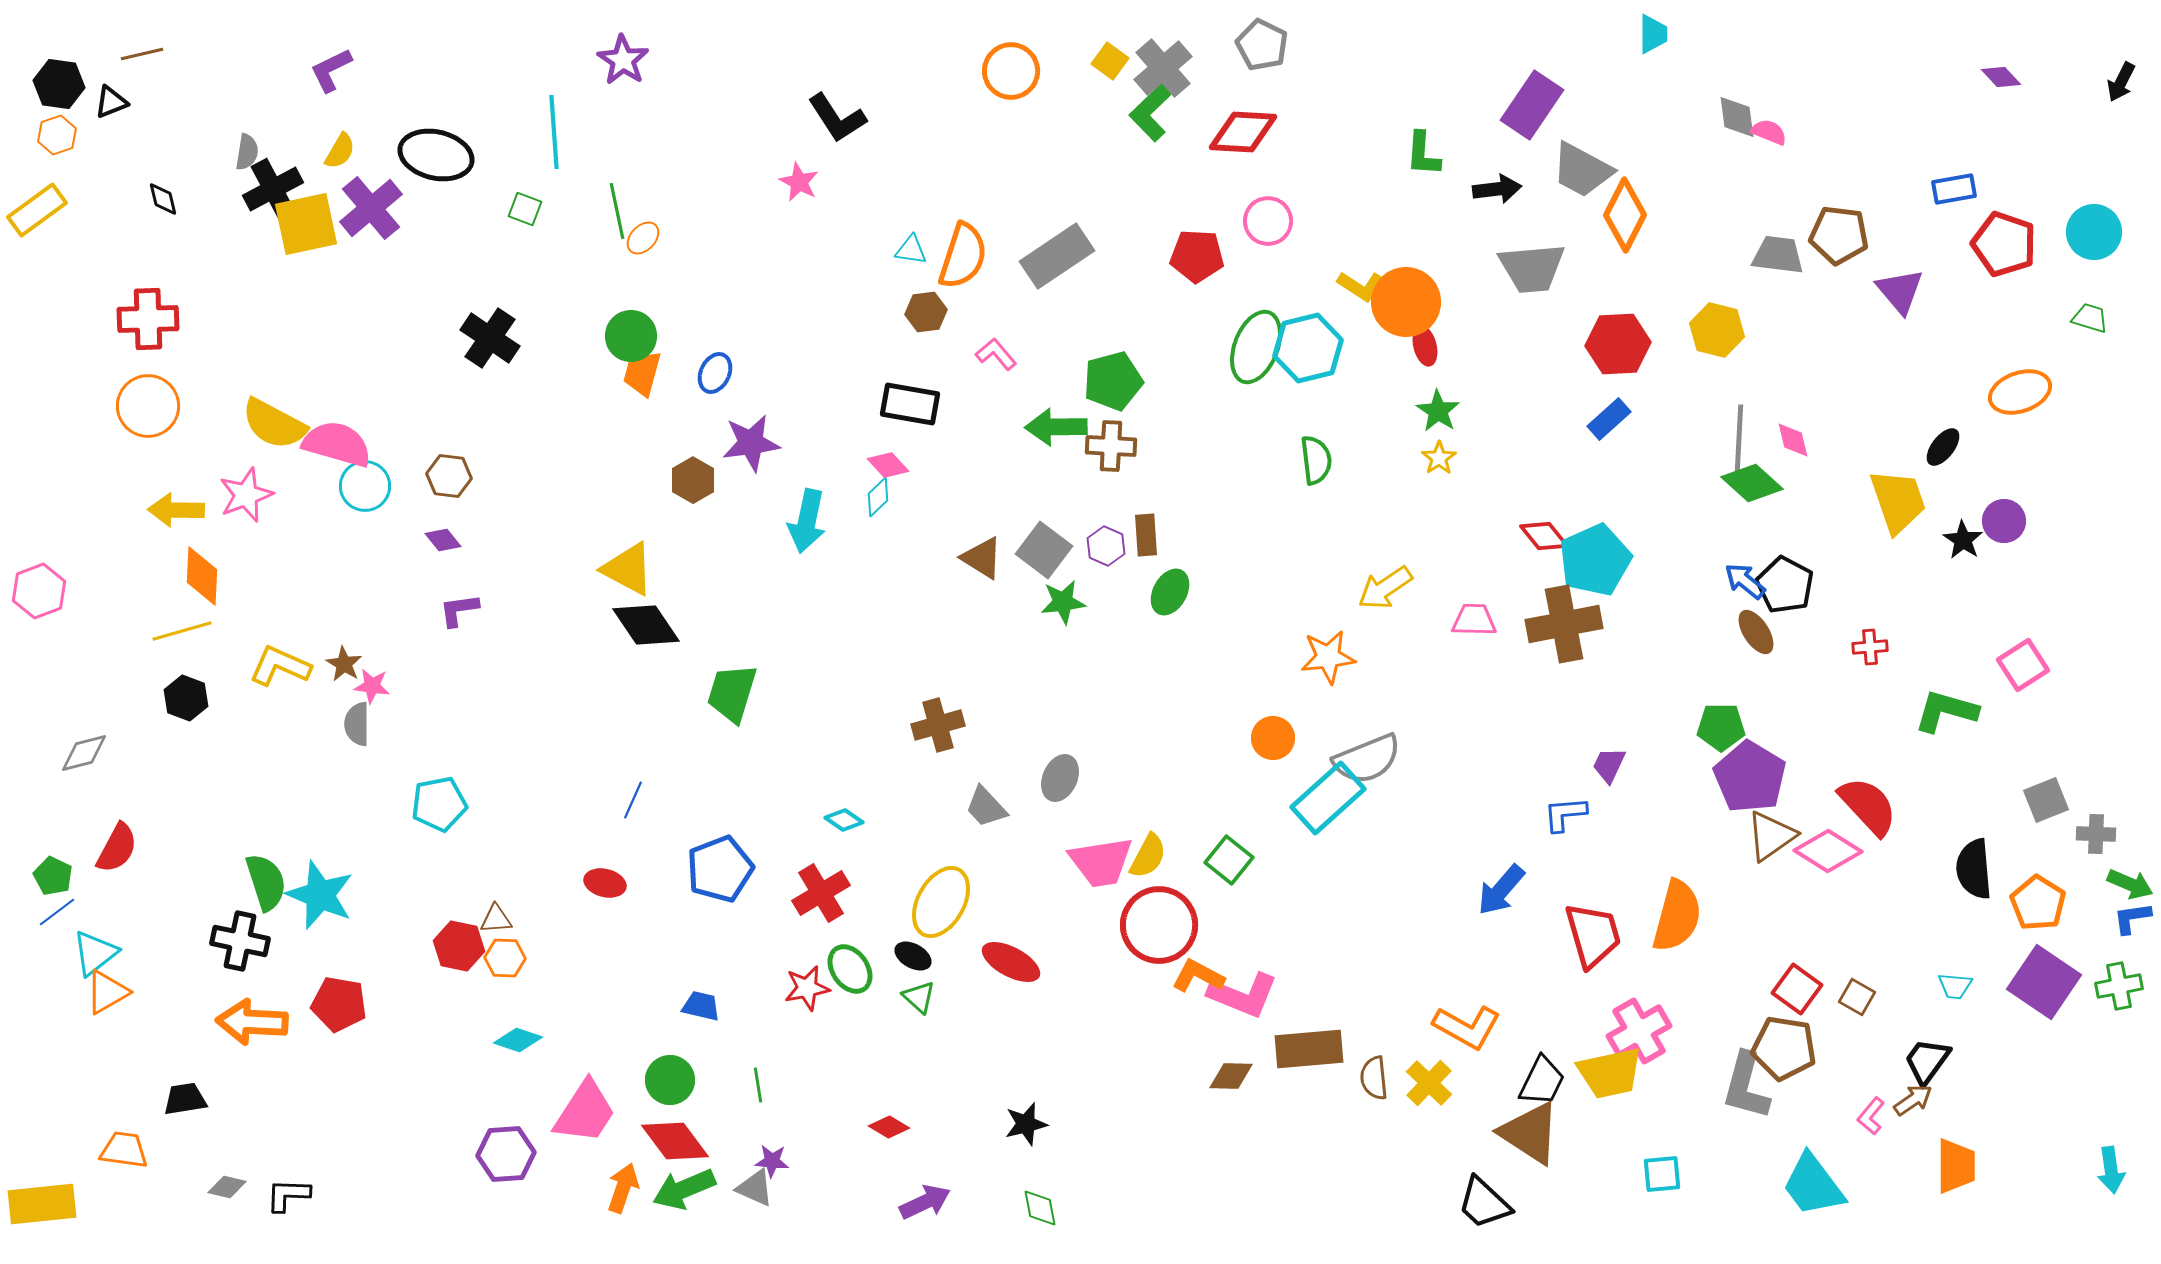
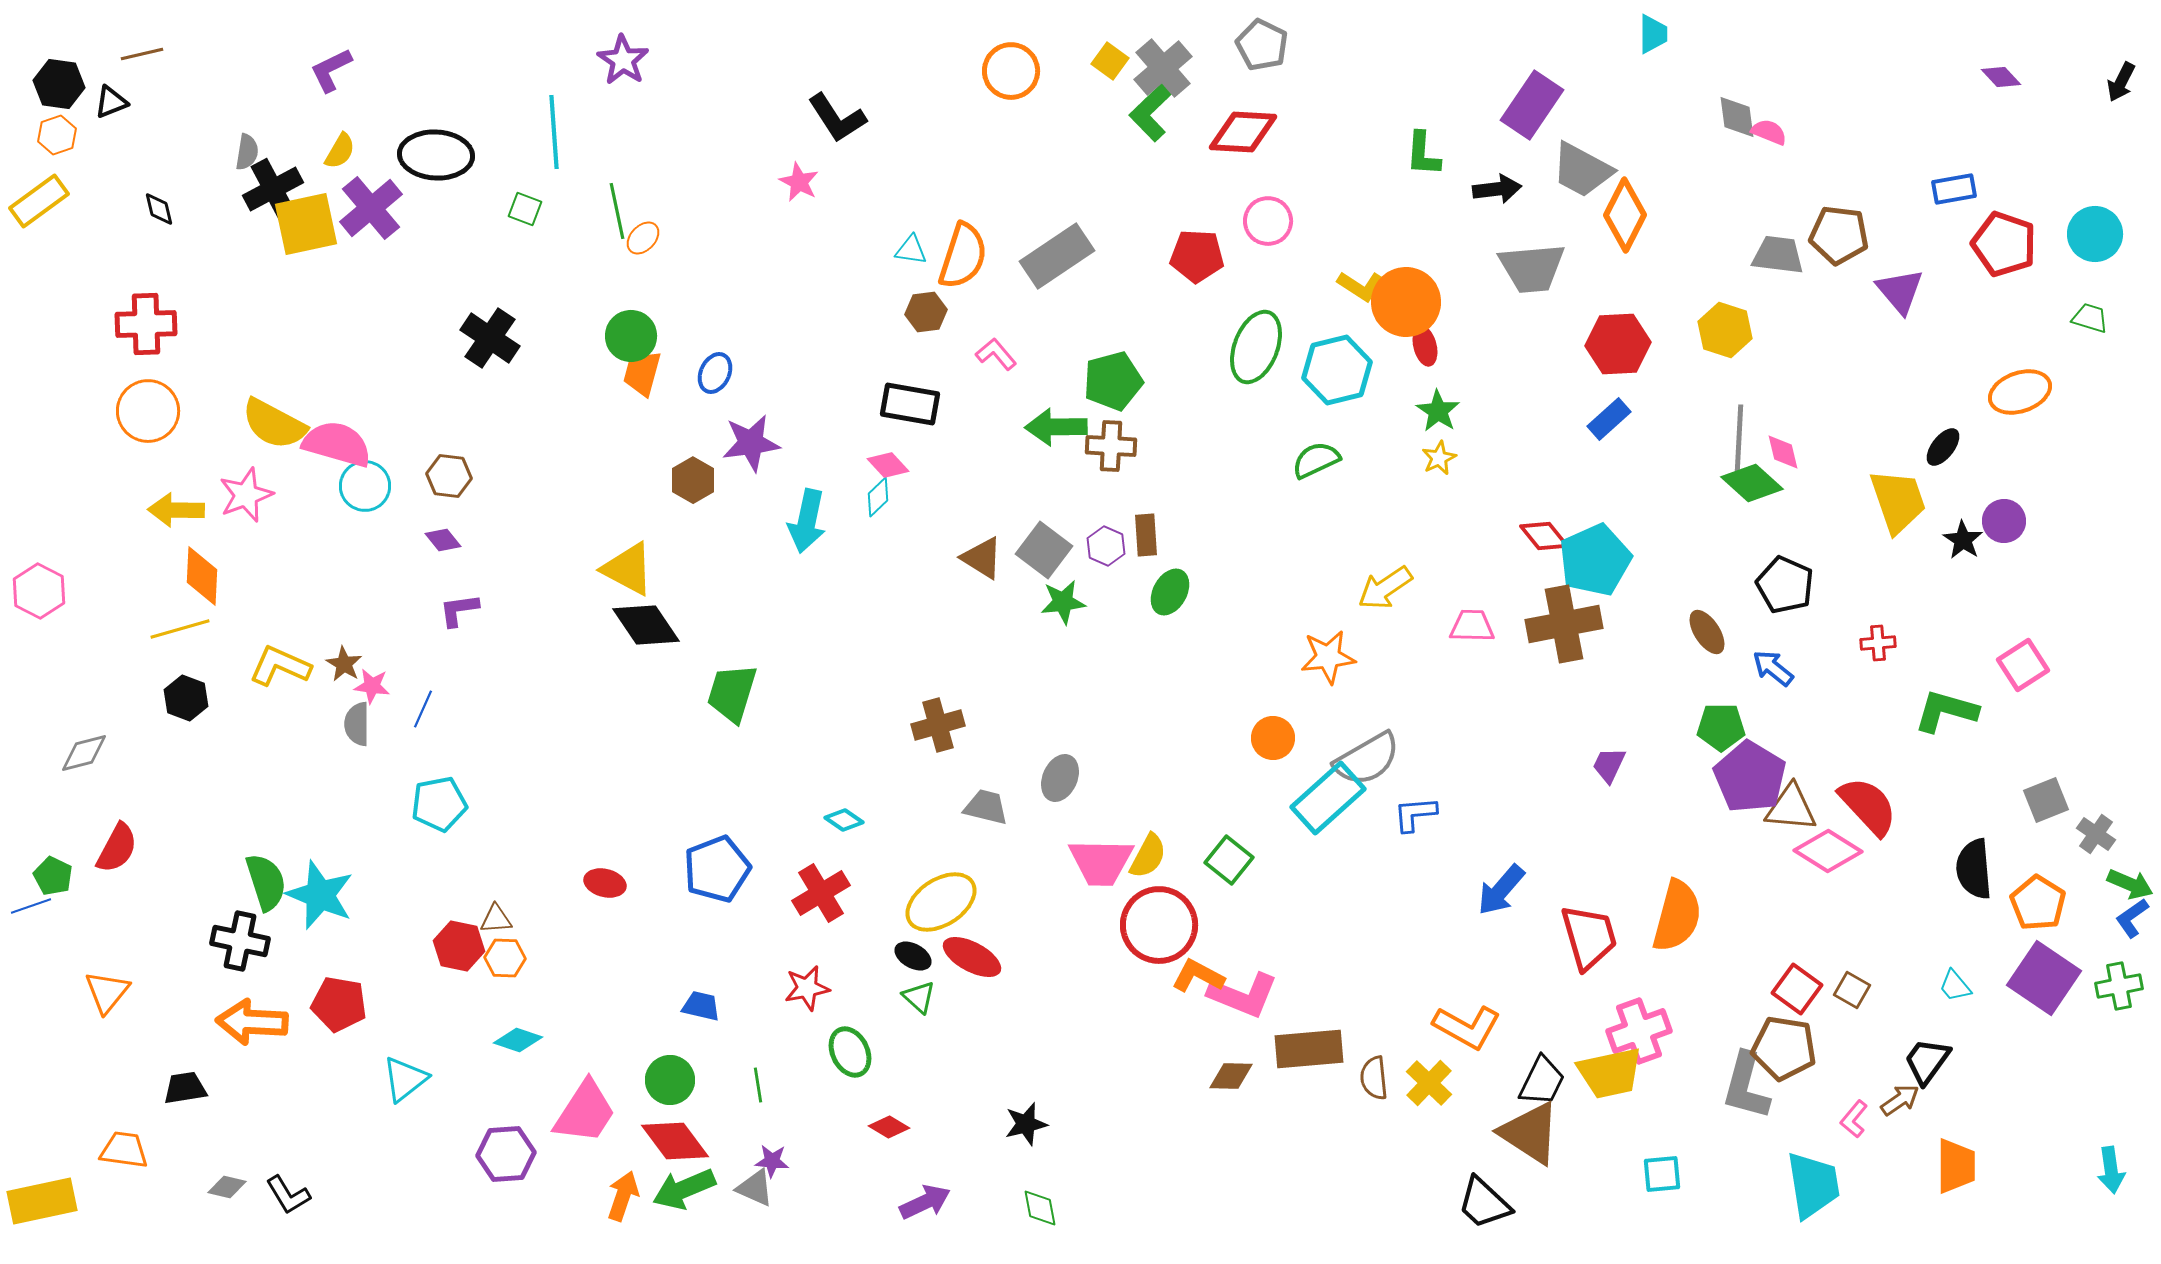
black ellipse at (436, 155): rotated 10 degrees counterclockwise
black diamond at (163, 199): moved 4 px left, 10 px down
yellow rectangle at (37, 210): moved 2 px right, 9 px up
cyan circle at (2094, 232): moved 1 px right, 2 px down
red cross at (148, 319): moved 2 px left, 5 px down
yellow hexagon at (1717, 330): moved 8 px right; rotated 4 degrees clockwise
cyan hexagon at (1308, 348): moved 29 px right, 22 px down
orange circle at (148, 406): moved 5 px down
pink diamond at (1793, 440): moved 10 px left, 12 px down
yellow star at (1439, 458): rotated 8 degrees clockwise
green semicircle at (1316, 460): rotated 108 degrees counterclockwise
blue arrow at (1745, 581): moved 28 px right, 87 px down
black pentagon at (1785, 585): rotated 4 degrees counterclockwise
pink hexagon at (39, 591): rotated 12 degrees counterclockwise
pink trapezoid at (1474, 620): moved 2 px left, 6 px down
yellow line at (182, 631): moved 2 px left, 2 px up
brown ellipse at (1756, 632): moved 49 px left
red cross at (1870, 647): moved 8 px right, 4 px up
gray semicircle at (1367, 759): rotated 8 degrees counterclockwise
blue line at (633, 800): moved 210 px left, 91 px up
gray trapezoid at (986, 807): rotated 147 degrees clockwise
blue L-shape at (1565, 814): moved 150 px left
gray cross at (2096, 834): rotated 33 degrees clockwise
brown triangle at (1771, 836): moved 20 px right, 28 px up; rotated 40 degrees clockwise
pink trapezoid at (1101, 862): rotated 10 degrees clockwise
blue pentagon at (720, 869): moved 3 px left
yellow ellipse at (941, 902): rotated 28 degrees clockwise
blue line at (57, 912): moved 26 px left, 6 px up; rotated 18 degrees clockwise
blue L-shape at (2132, 918): rotated 27 degrees counterclockwise
red trapezoid at (1593, 935): moved 4 px left, 2 px down
cyan triangle at (95, 953): moved 310 px right, 126 px down
red ellipse at (1011, 962): moved 39 px left, 5 px up
green ellipse at (850, 969): moved 83 px down; rotated 9 degrees clockwise
purple square at (2044, 982): moved 4 px up
cyan trapezoid at (1955, 986): rotated 45 degrees clockwise
orange triangle at (107, 992): rotated 21 degrees counterclockwise
brown square at (1857, 997): moved 5 px left, 7 px up
pink cross at (1639, 1031): rotated 10 degrees clockwise
black trapezoid at (185, 1099): moved 11 px up
brown arrow at (1913, 1100): moved 13 px left
pink L-shape at (1871, 1116): moved 17 px left, 3 px down
cyan trapezoid at (1813, 1185): rotated 152 degrees counterclockwise
orange arrow at (623, 1188): moved 8 px down
black L-shape at (288, 1195): rotated 123 degrees counterclockwise
yellow rectangle at (42, 1204): moved 3 px up; rotated 6 degrees counterclockwise
